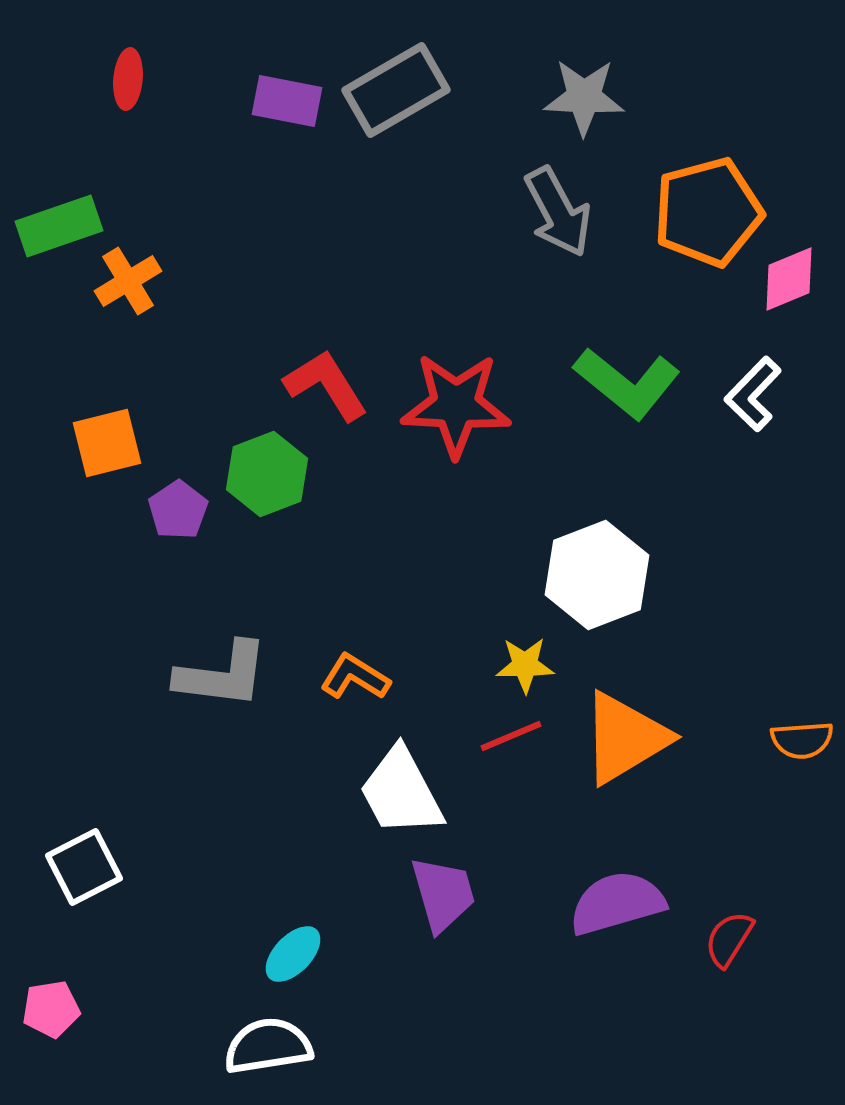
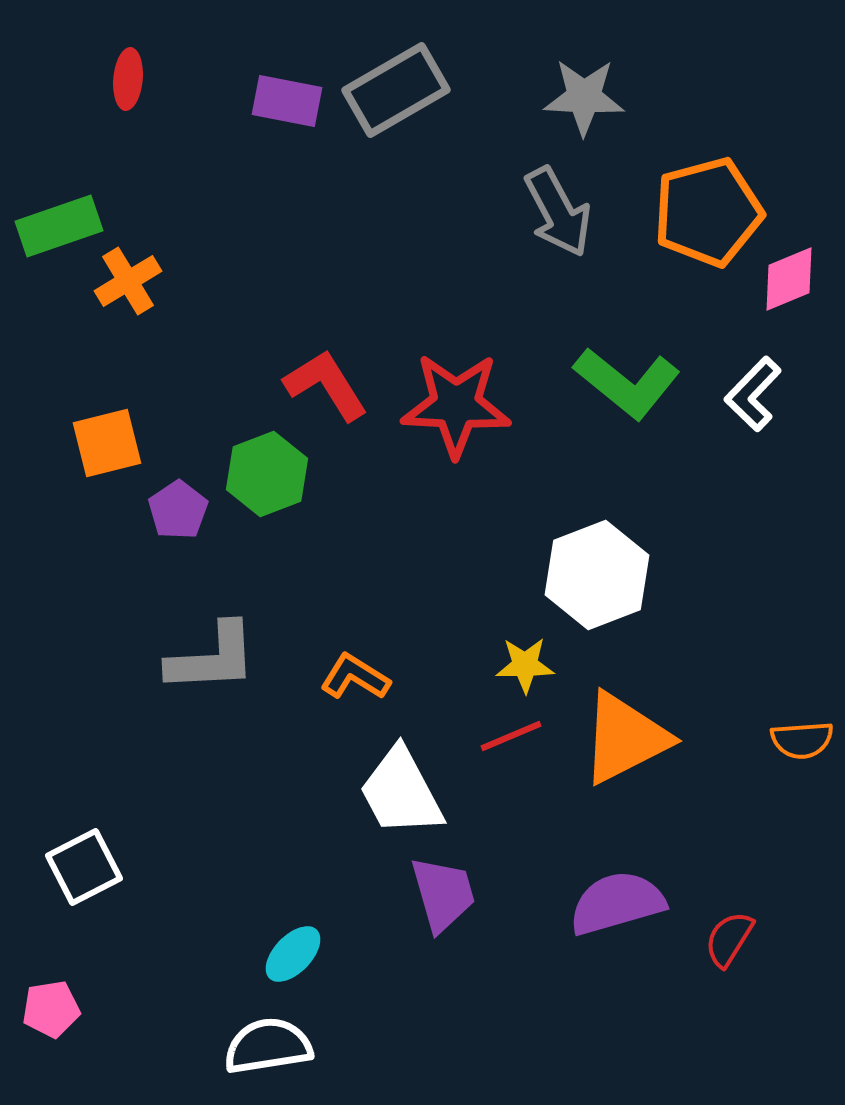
gray L-shape: moved 10 px left, 17 px up; rotated 10 degrees counterclockwise
orange triangle: rotated 4 degrees clockwise
